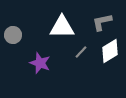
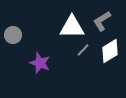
gray L-shape: moved 1 px up; rotated 20 degrees counterclockwise
white triangle: moved 10 px right
gray line: moved 2 px right, 2 px up
